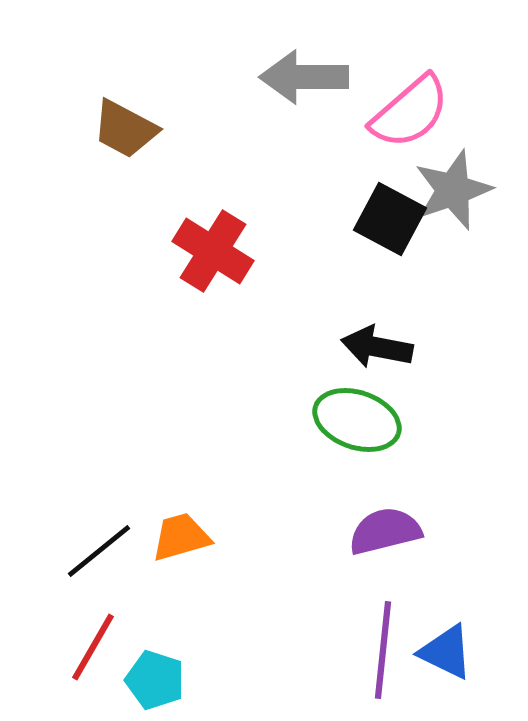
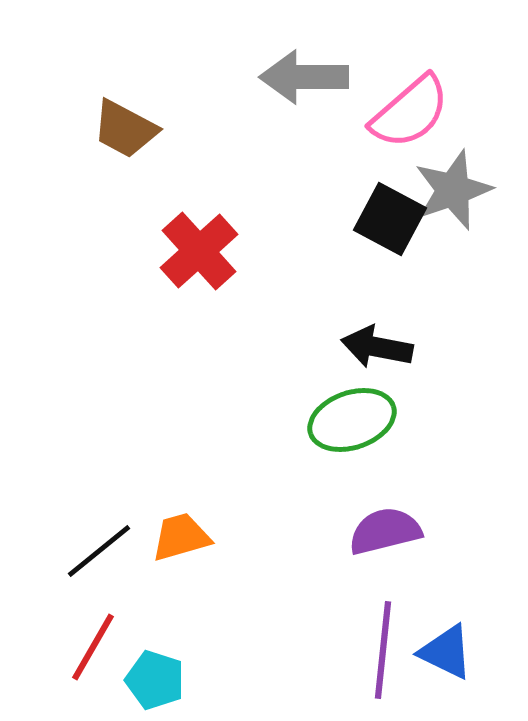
red cross: moved 14 px left; rotated 16 degrees clockwise
green ellipse: moved 5 px left; rotated 38 degrees counterclockwise
